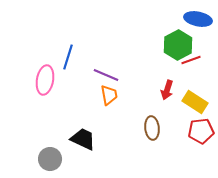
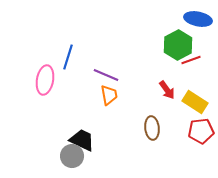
red arrow: rotated 54 degrees counterclockwise
black trapezoid: moved 1 px left, 1 px down
gray circle: moved 22 px right, 3 px up
